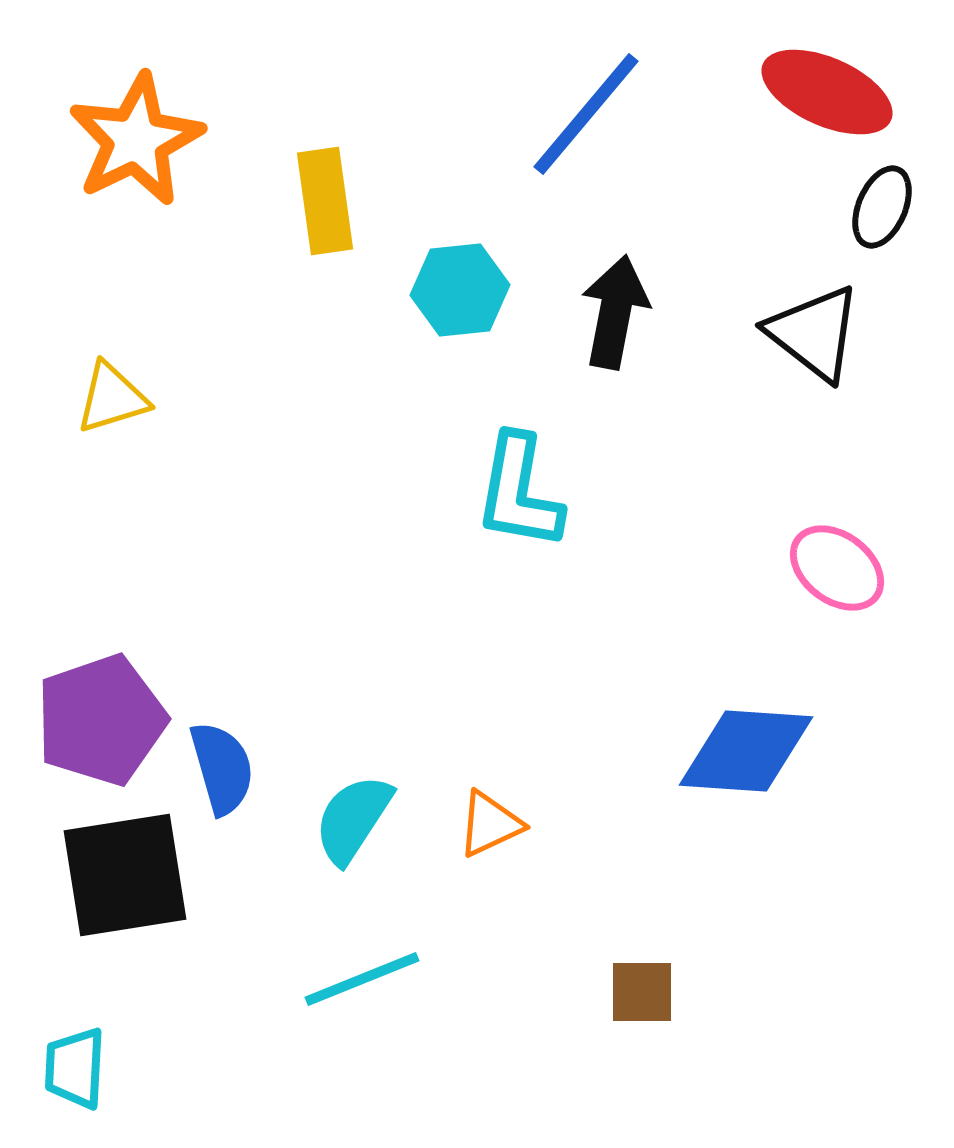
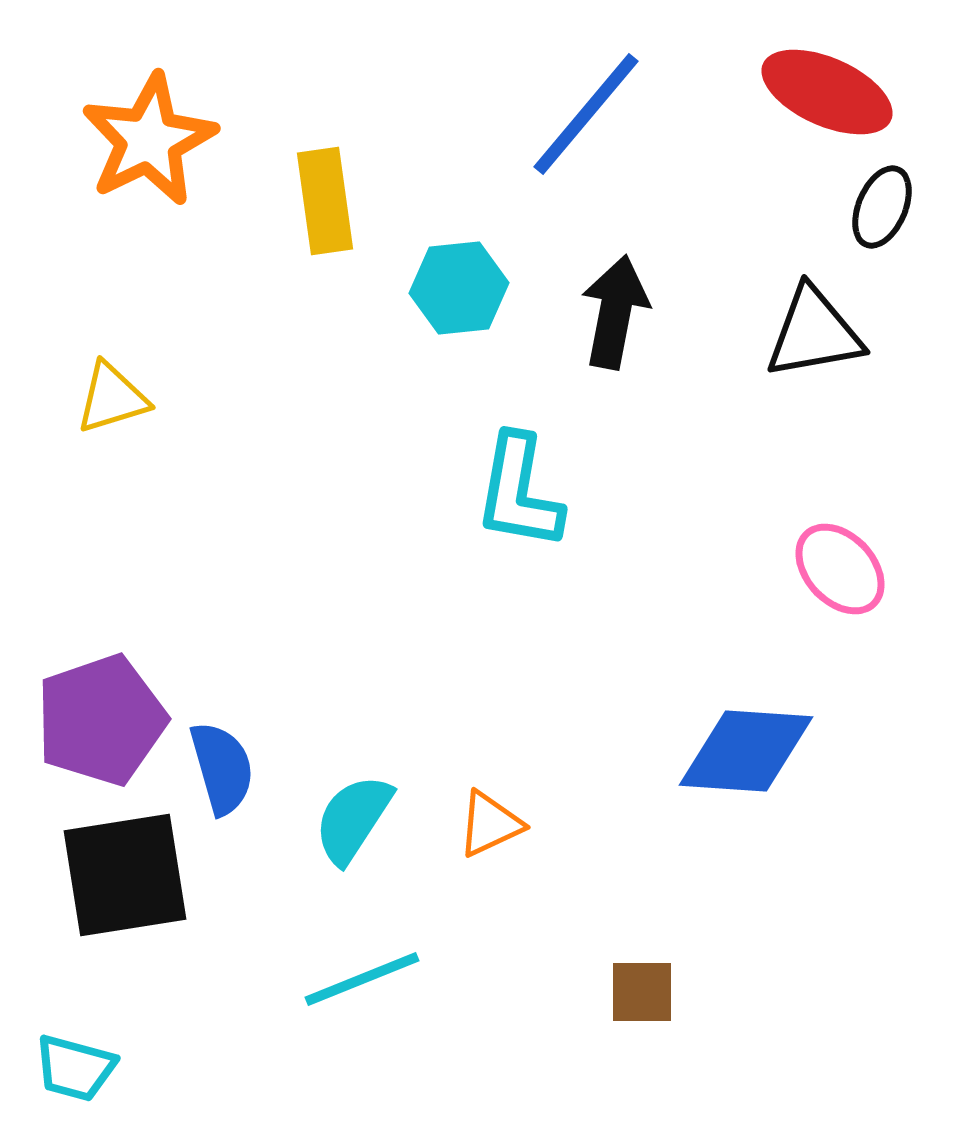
orange star: moved 13 px right
cyan hexagon: moved 1 px left, 2 px up
black triangle: rotated 48 degrees counterclockwise
pink ellipse: moved 3 px right, 1 px down; rotated 10 degrees clockwise
cyan trapezoid: rotated 78 degrees counterclockwise
